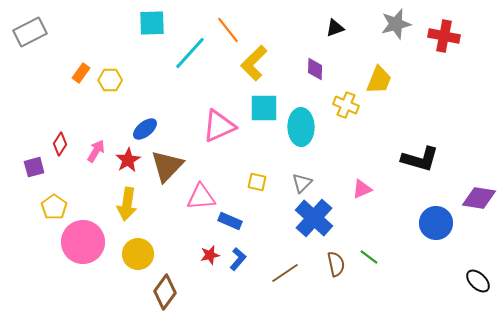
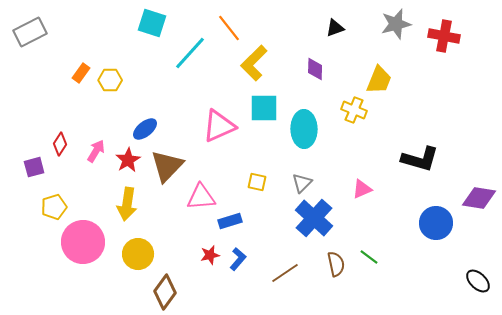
cyan square at (152, 23): rotated 20 degrees clockwise
orange line at (228, 30): moved 1 px right, 2 px up
yellow cross at (346, 105): moved 8 px right, 5 px down
cyan ellipse at (301, 127): moved 3 px right, 2 px down
yellow pentagon at (54, 207): rotated 20 degrees clockwise
blue rectangle at (230, 221): rotated 40 degrees counterclockwise
